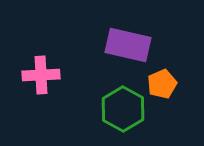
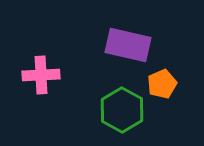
green hexagon: moved 1 px left, 1 px down
